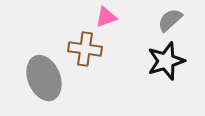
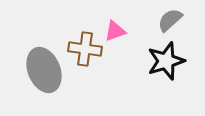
pink triangle: moved 9 px right, 14 px down
gray ellipse: moved 8 px up
